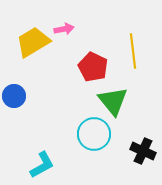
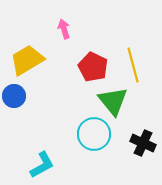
pink arrow: rotated 96 degrees counterclockwise
yellow trapezoid: moved 6 px left, 18 px down
yellow line: moved 14 px down; rotated 8 degrees counterclockwise
black cross: moved 8 px up
